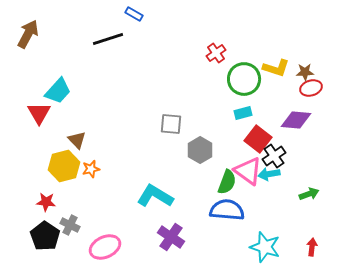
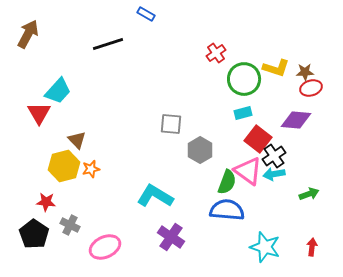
blue rectangle: moved 12 px right
black line: moved 5 px down
cyan arrow: moved 5 px right
black pentagon: moved 11 px left, 2 px up
